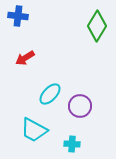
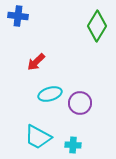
red arrow: moved 11 px right, 4 px down; rotated 12 degrees counterclockwise
cyan ellipse: rotated 30 degrees clockwise
purple circle: moved 3 px up
cyan trapezoid: moved 4 px right, 7 px down
cyan cross: moved 1 px right, 1 px down
